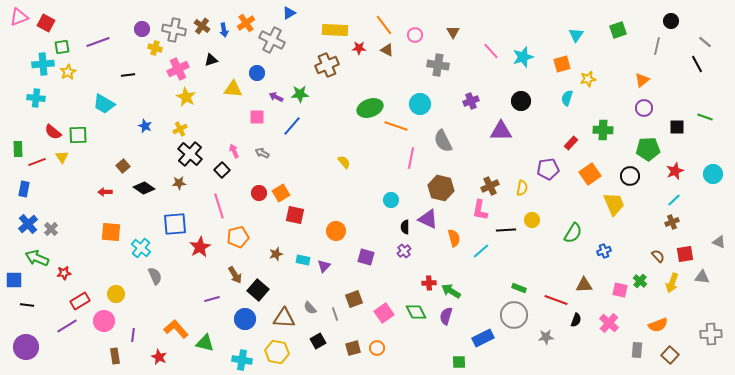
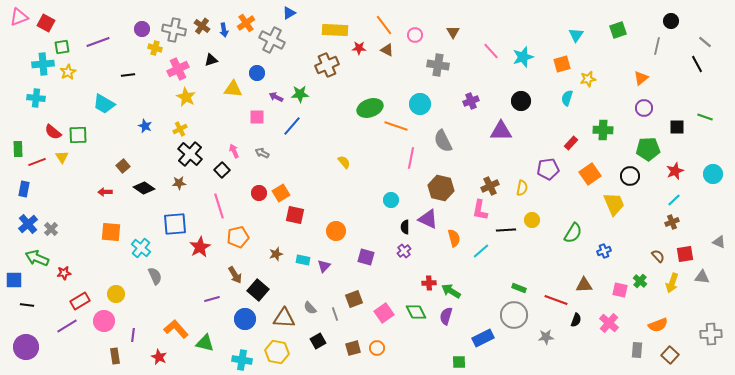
orange triangle at (642, 80): moved 1 px left, 2 px up
